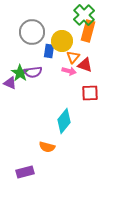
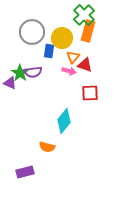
yellow circle: moved 3 px up
